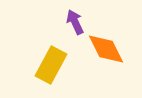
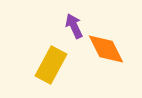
purple arrow: moved 1 px left, 4 px down
